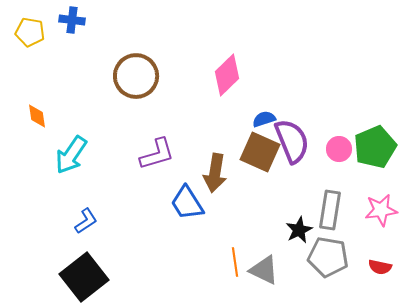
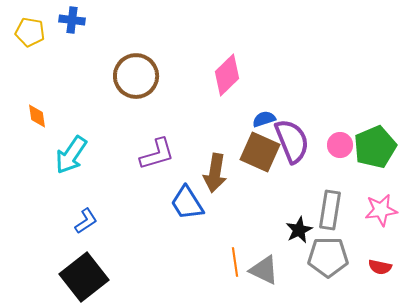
pink circle: moved 1 px right, 4 px up
gray pentagon: rotated 9 degrees counterclockwise
